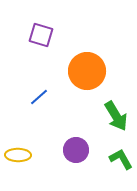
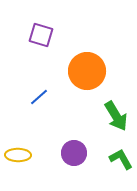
purple circle: moved 2 px left, 3 px down
